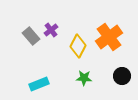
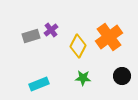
gray rectangle: rotated 66 degrees counterclockwise
green star: moved 1 px left
